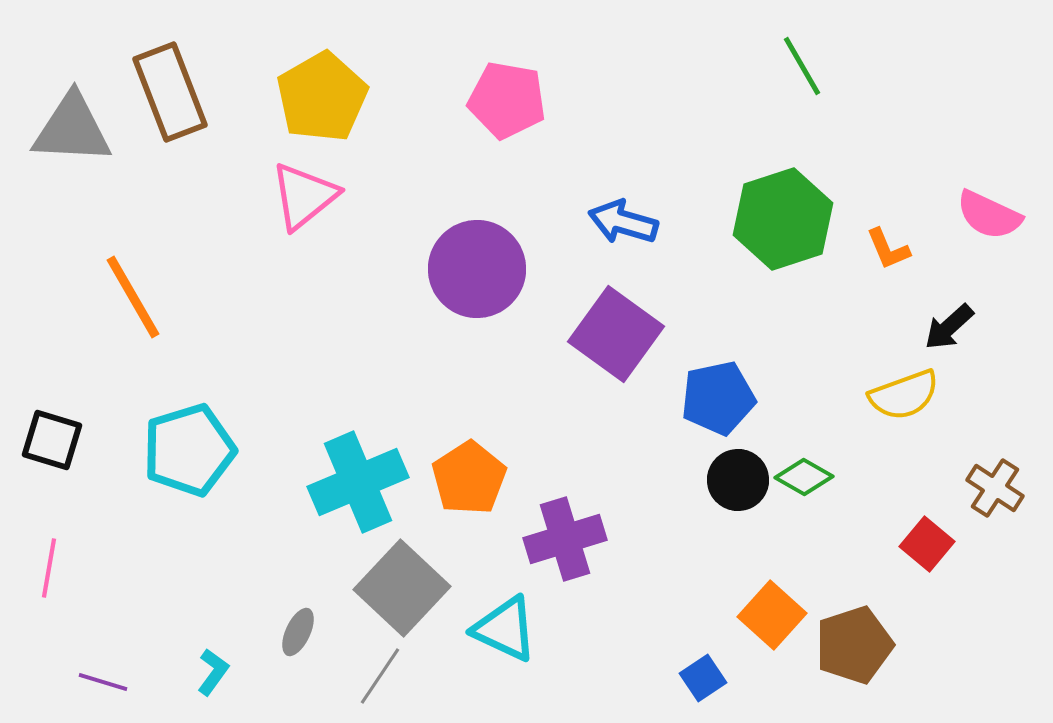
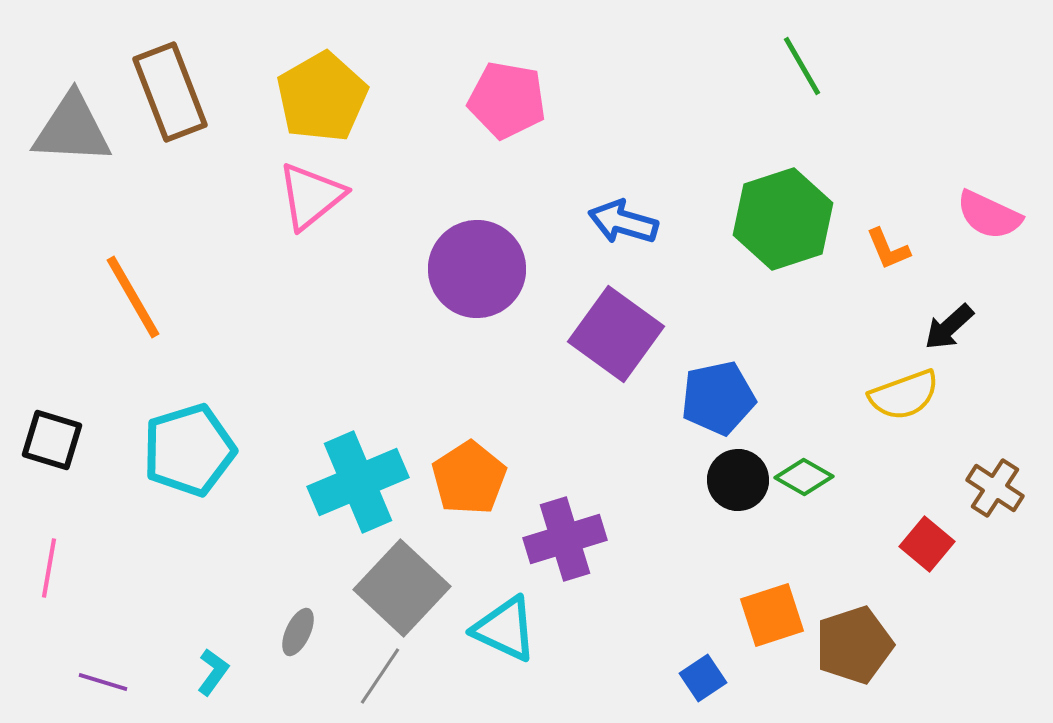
pink triangle: moved 7 px right
orange square: rotated 30 degrees clockwise
